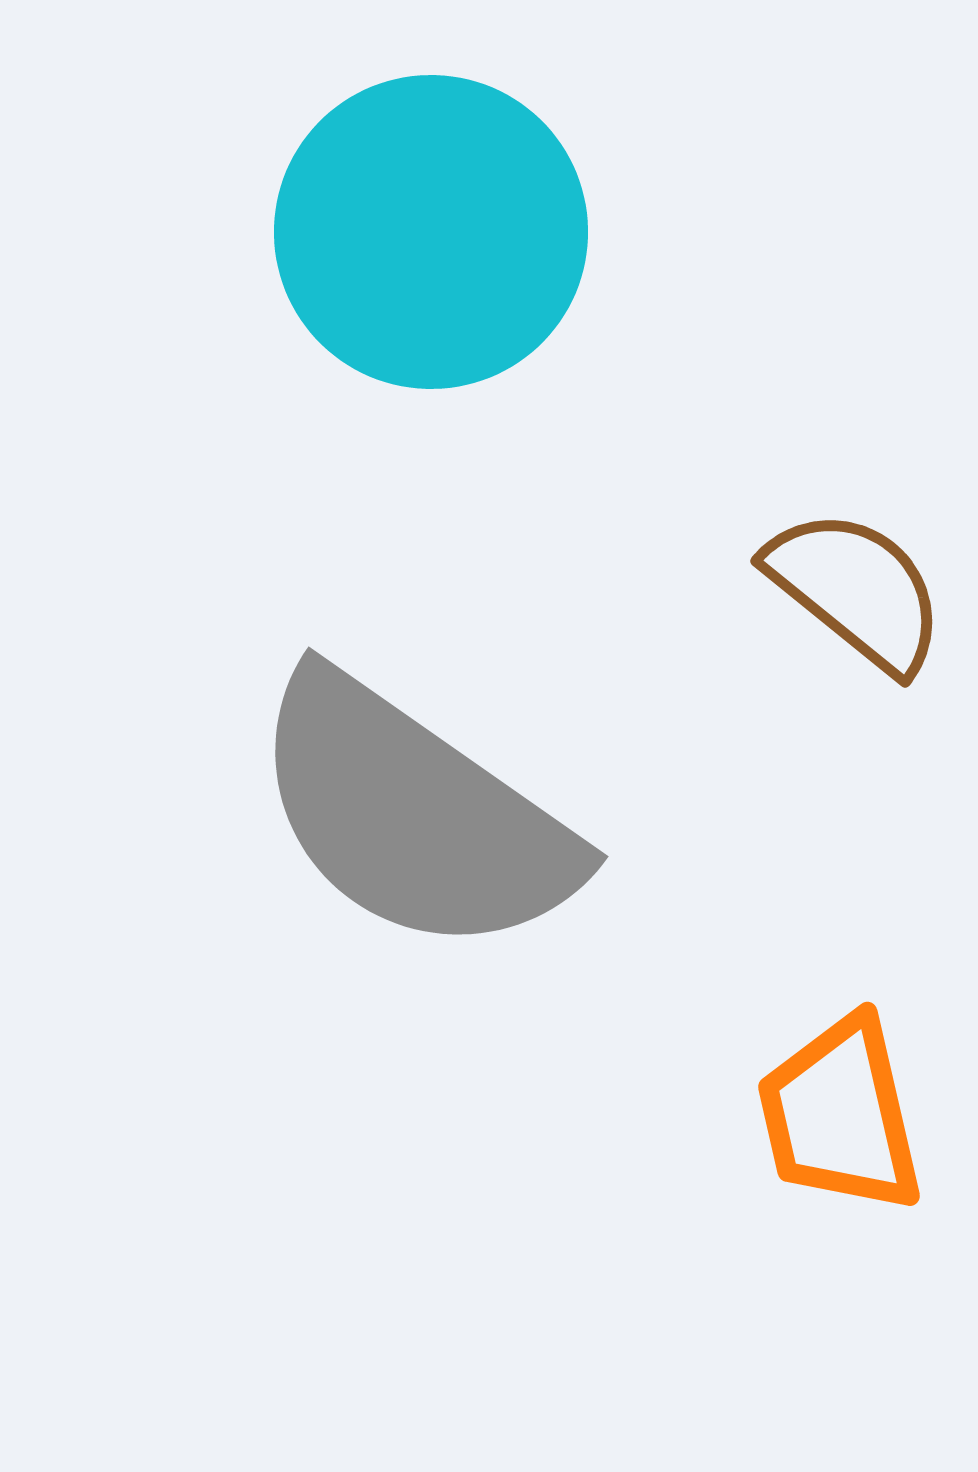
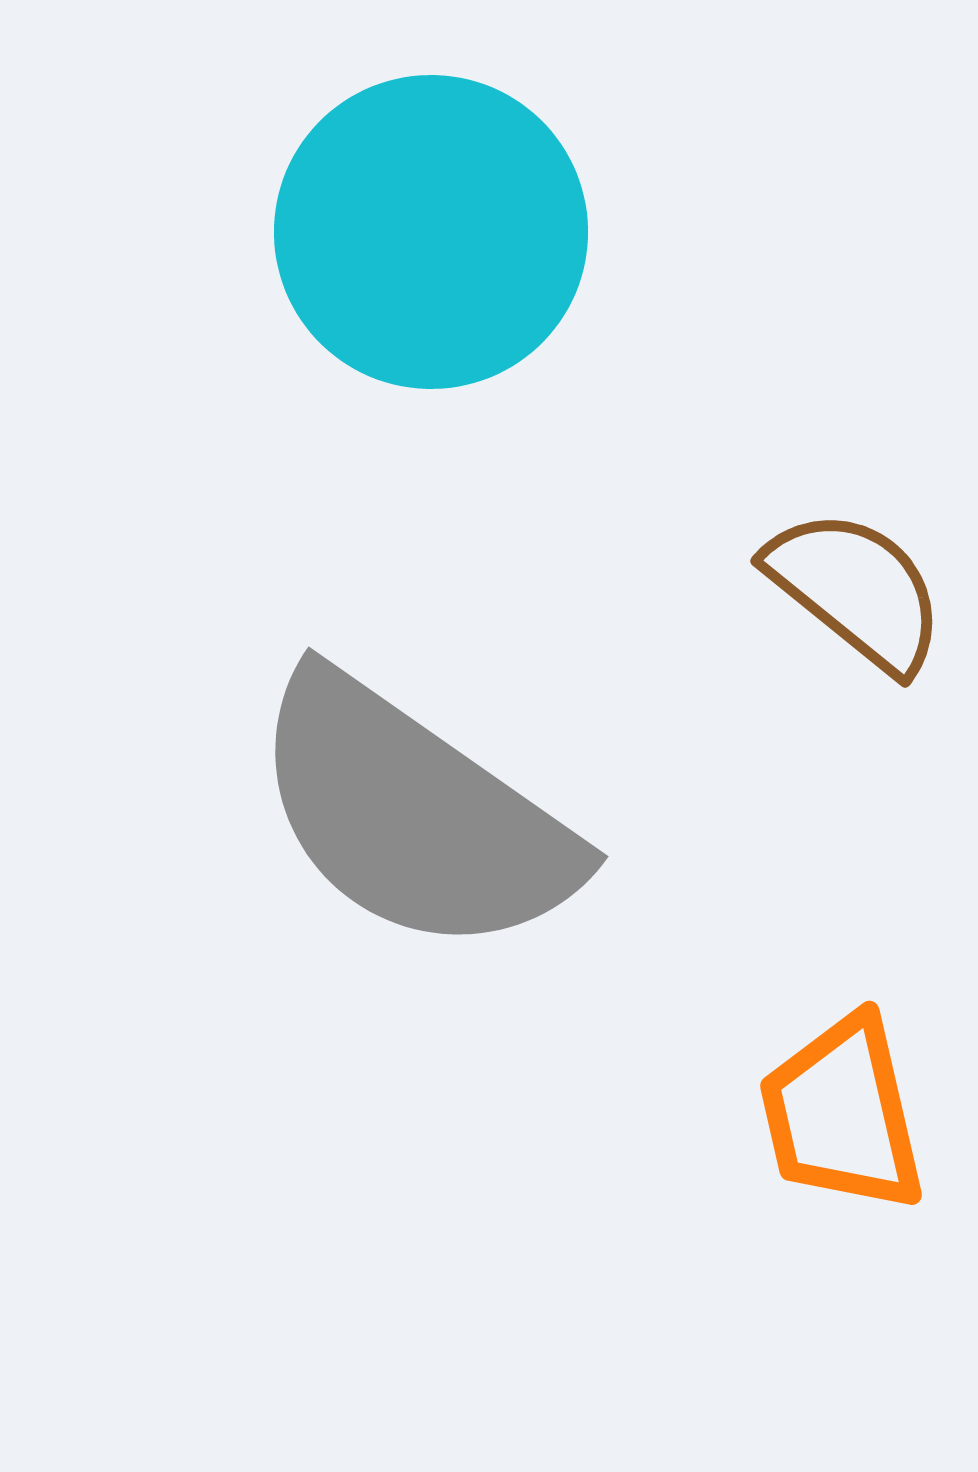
orange trapezoid: moved 2 px right, 1 px up
